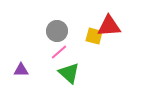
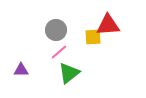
red triangle: moved 1 px left, 1 px up
gray circle: moved 1 px left, 1 px up
yellow square: moved 1 px left, 1 px down; rotated 18 degrees counterclockwise
green triangle: rotated 40 degrees clockwise
